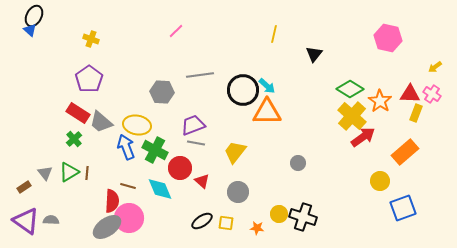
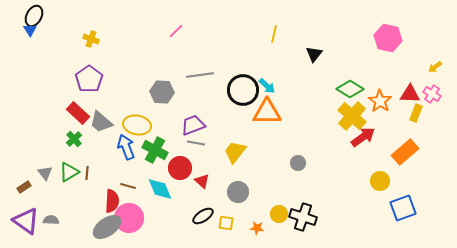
blue triangle at (30, 30): rotated 16 degrees clockwise
red rectangle at (78, 113): rotated 10 degrees clockwise
black ellipse at (202, 221): moved 1 px right, 5 px up
